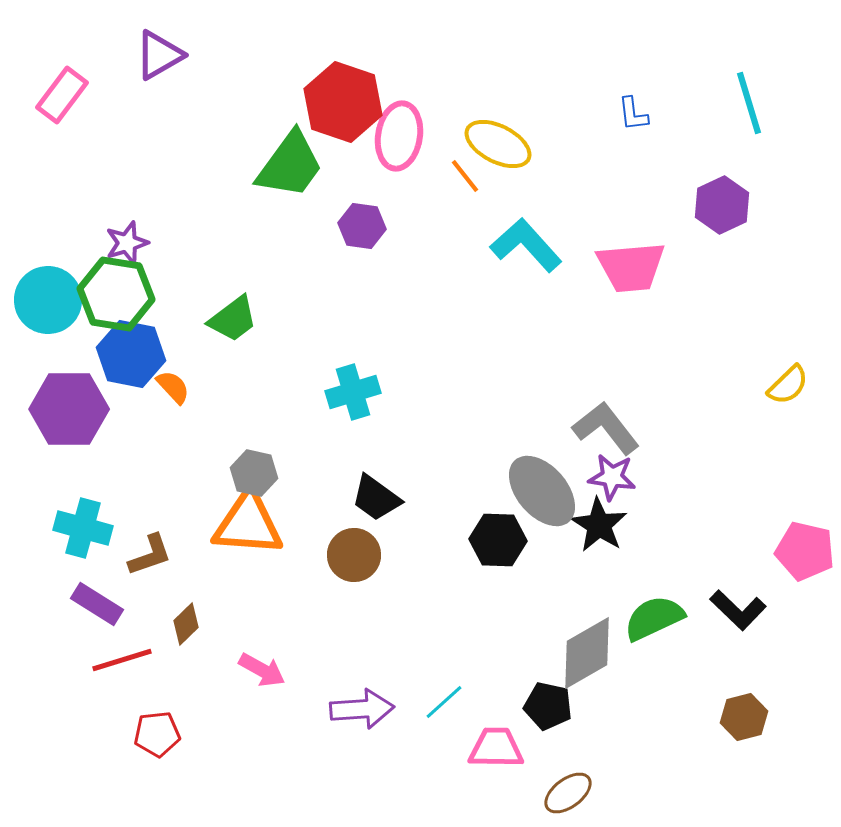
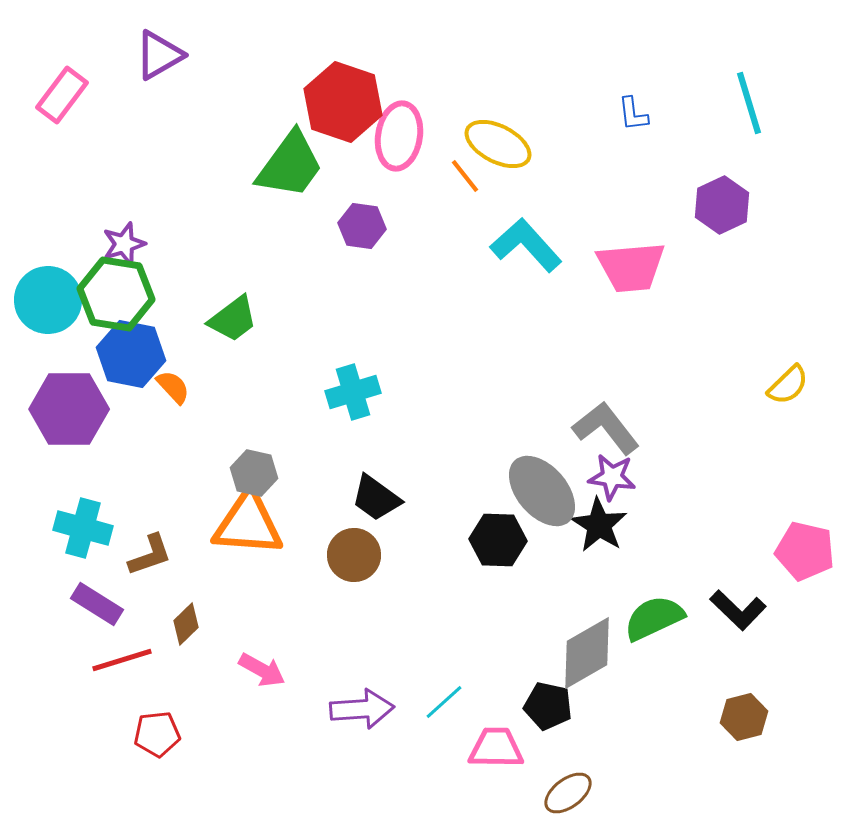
purple star at (127, 243): moved 3 px left, 1 px down
